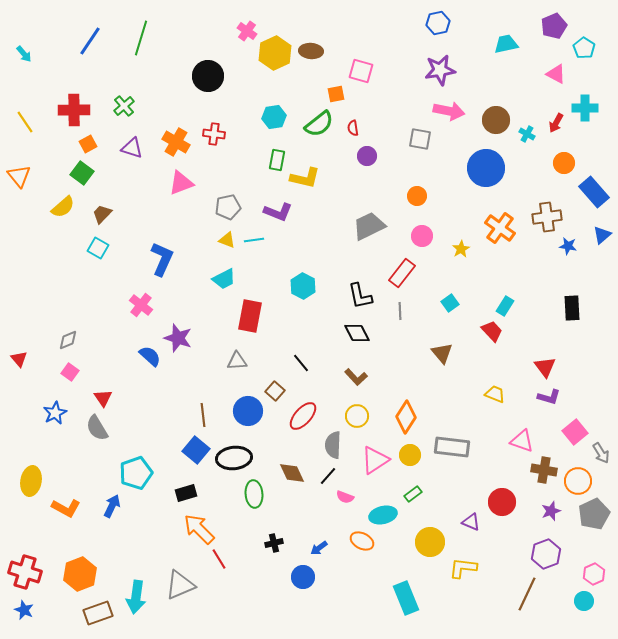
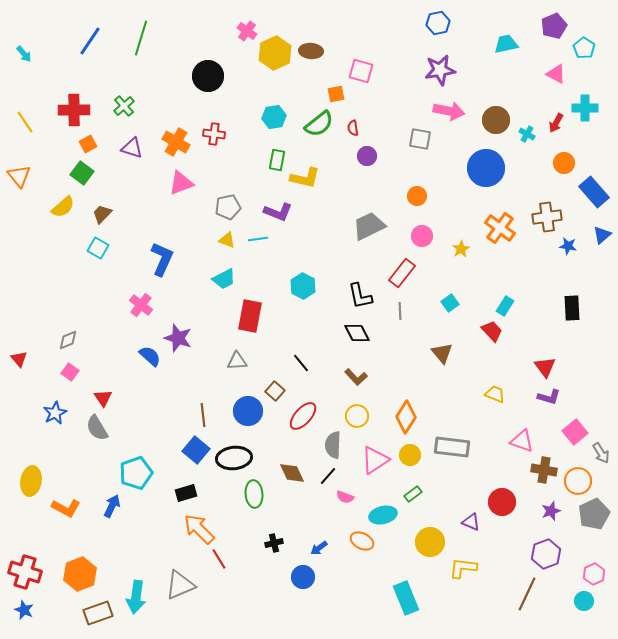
cyan line at (254, 240): moved 4 px right, 1 px up
